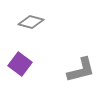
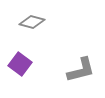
gray diamond: moved 1 px right
